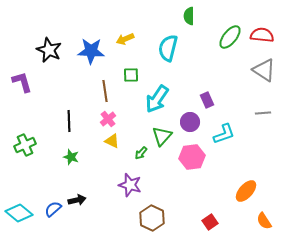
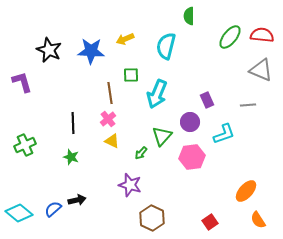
cyan semicircle: moved 2 px left, 2 px up
gray triangle: moved 3 px left; rotated 10 degrees counterclockwise
brown line: moved 5 px right, 2 px down
cyan arrow: moved 5 px up; rotated 12 degrees counterclockwise
gray line: moved 15 px left, 8 px up
black line: moved 4 px right, 2 px down
orange semicircle: moved 6 px left, 1 px up
